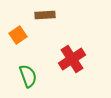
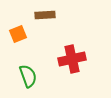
orange square: moved 1 px up; rotated 12 degrees clockwise
red cross: rotated 20 degrees clockwise
